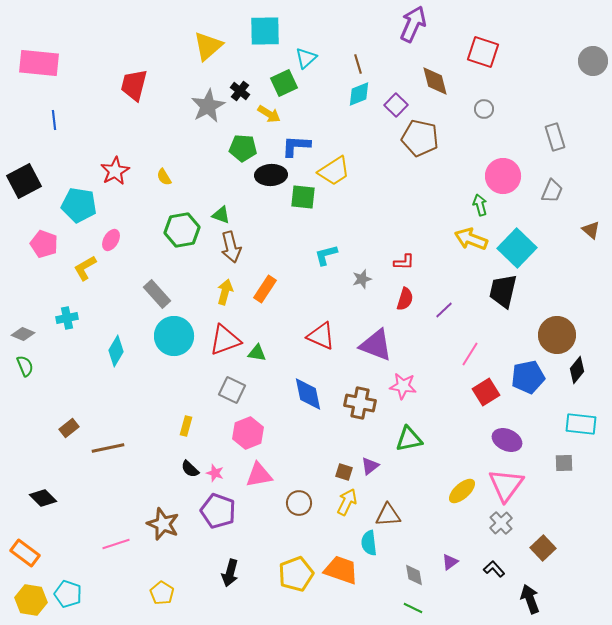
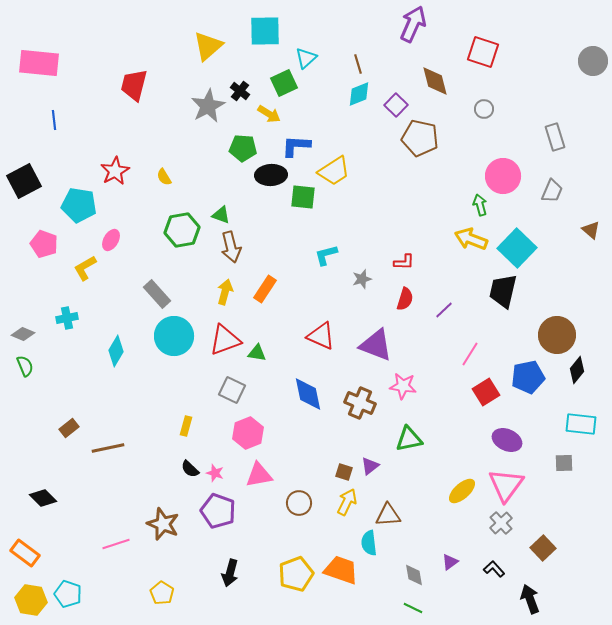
brown cross at (360, 403): rotated 12 degrees clockwise
